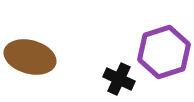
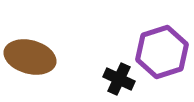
purple hexagon: moved 2 px left
